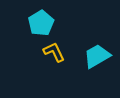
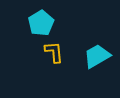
yellow L-shape: rotated 20 degrees clockwise
